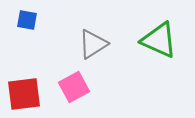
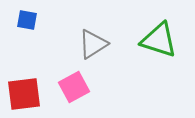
green triangle: rotated 6 degrees counterclockwise
